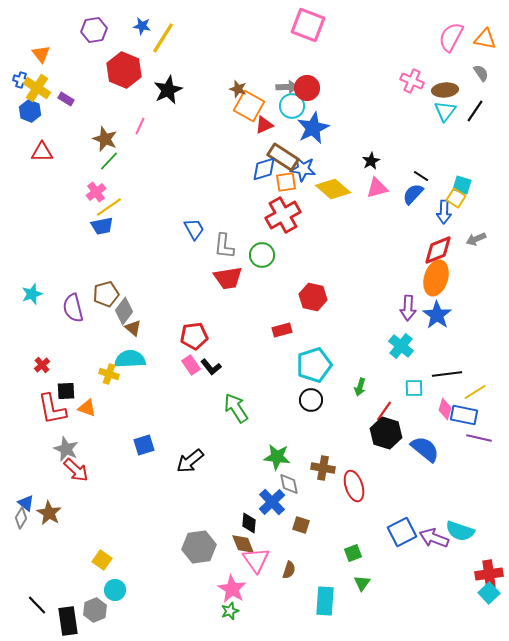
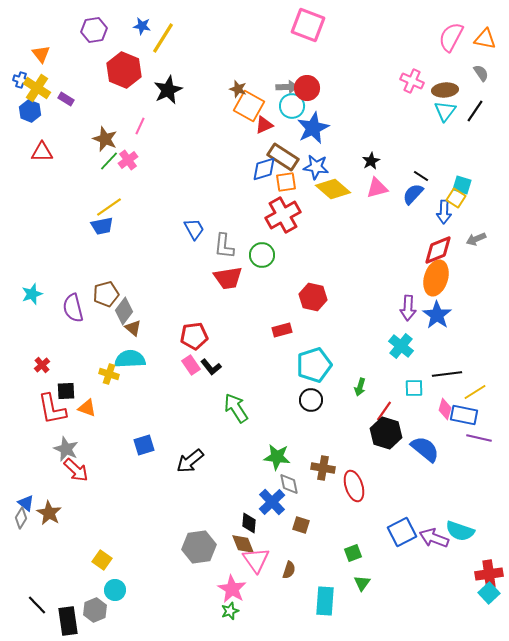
blue star at (303, 169): moved 13 px right, 2 px up
pink cross at (96, 192): moved 32 px right, 32 px up
